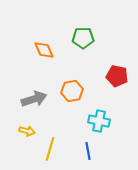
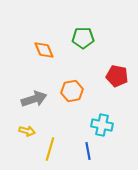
cyan cross: moved 3 px right, 4 px down
